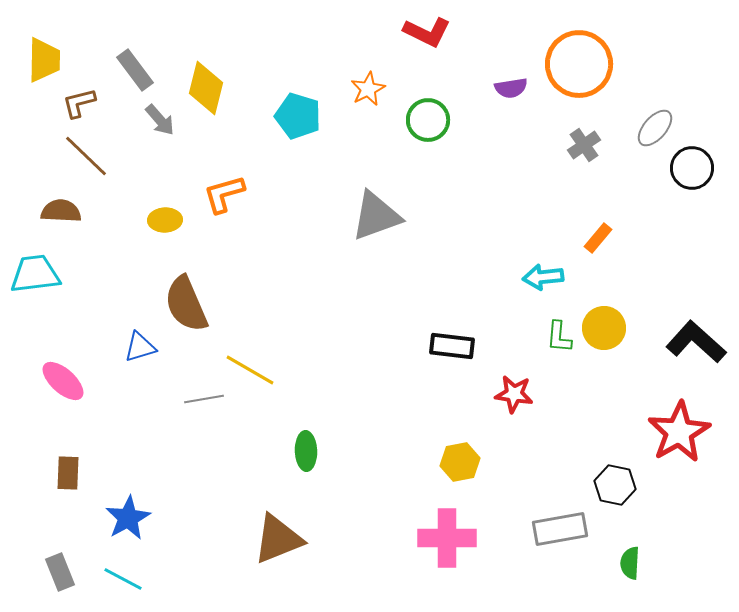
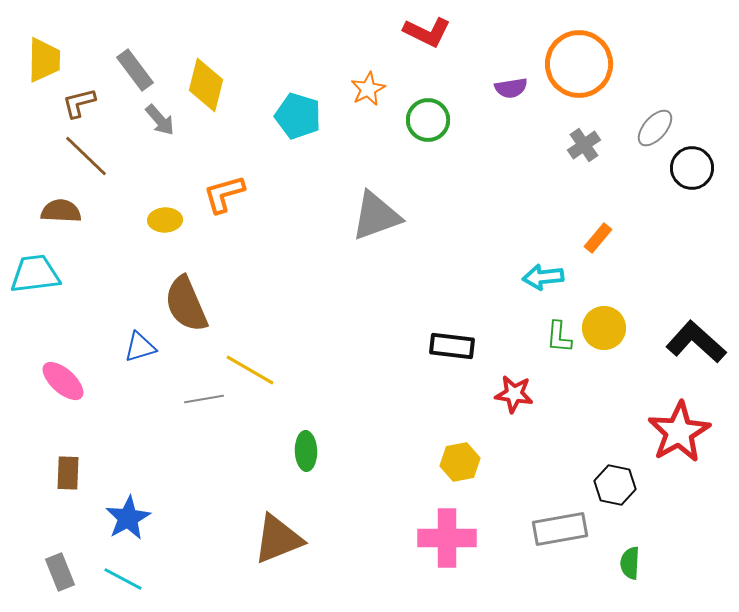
yellow diamond at (206, 88): moved 3 px up
